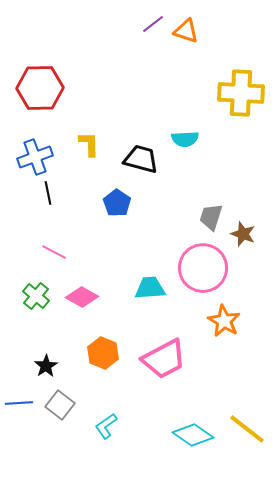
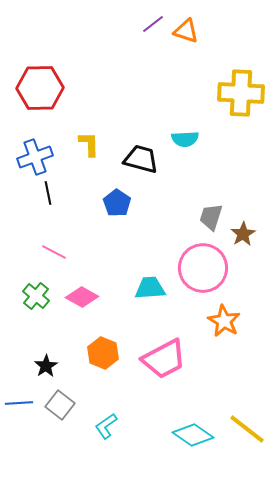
brown star: rotated 20 degrees clockwise
